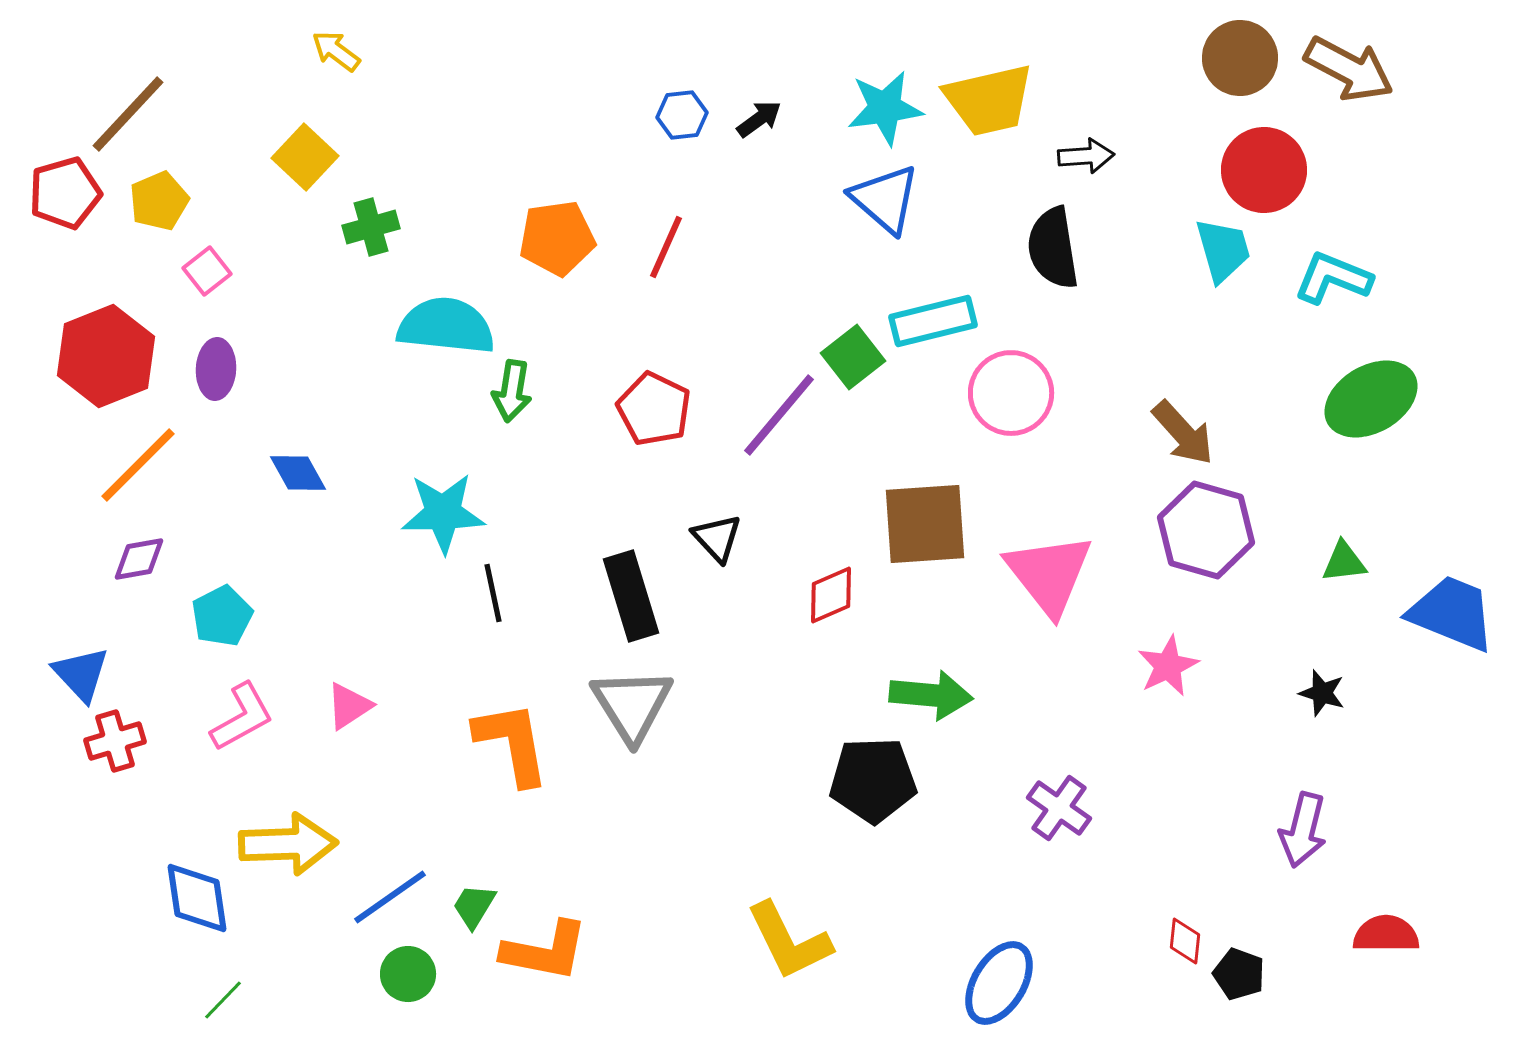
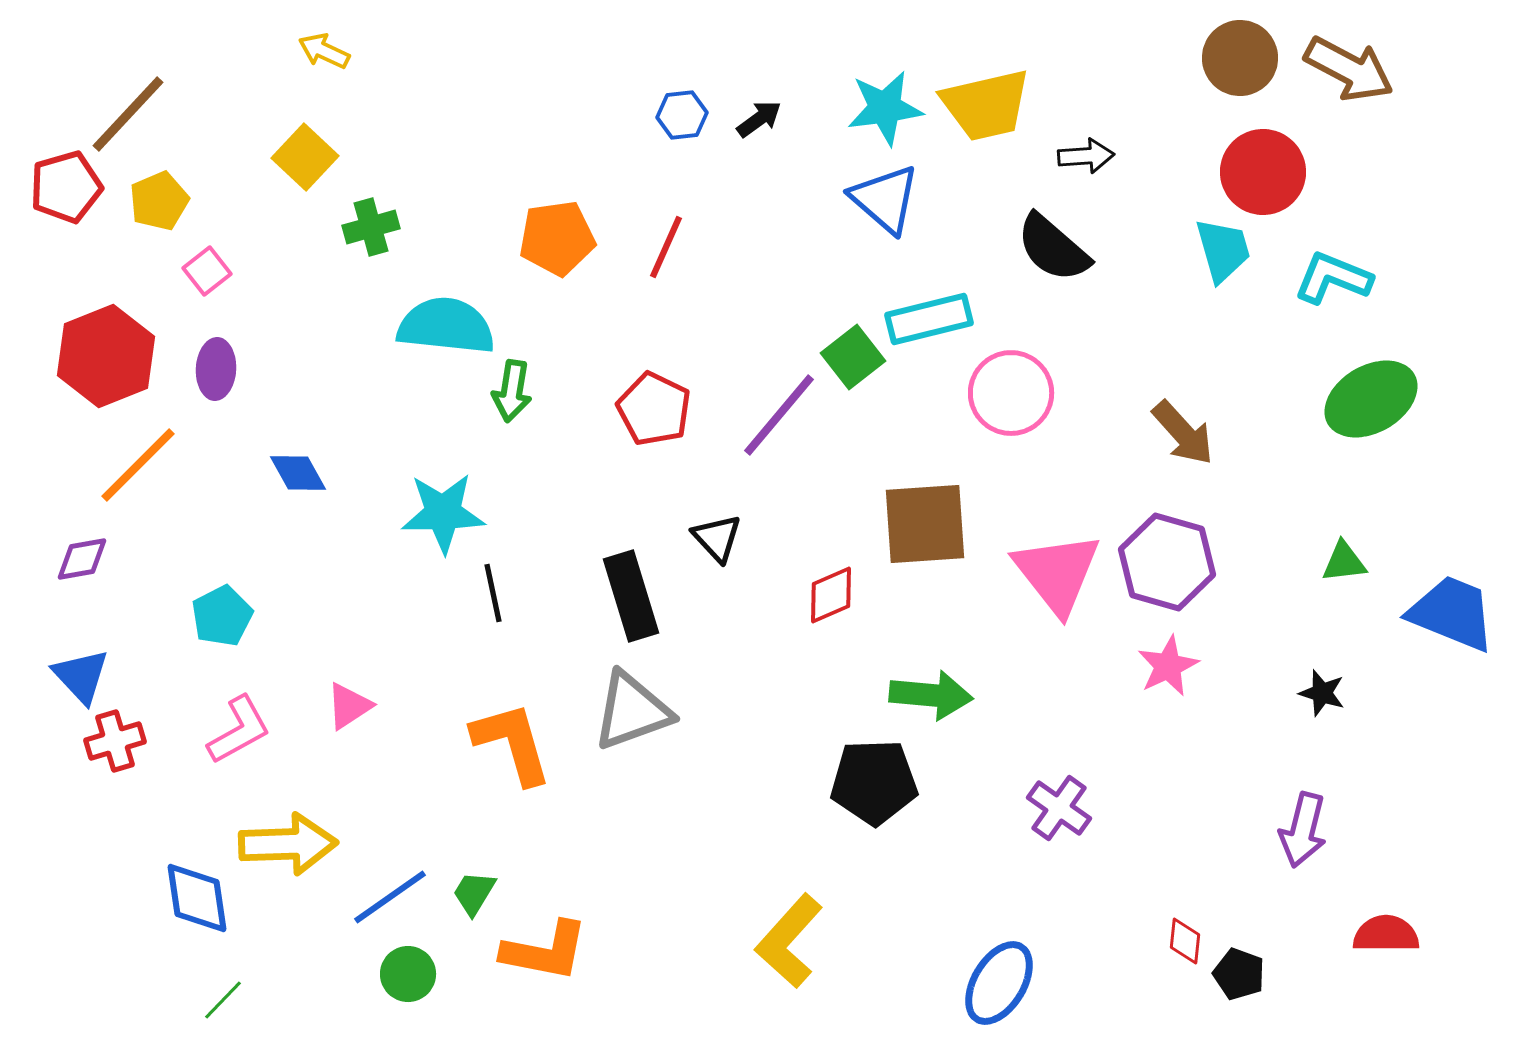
yellow arrow at (336, 51): moved 12 px left; rotated 12 degrees counterclockwise
yellow trapezoid at (989, 100): moved 3 px left, 5 px down
red circle at (1264, 170): moved 1 px left, 2 px down
red pentagon at (65, 193): moved 1 px right, 6 px up
black semicircle at (1053, 248): rotated 40 degrees counterclockwise
cyan rectangle at (933, 321): moved 4 px left, 2 px up
purple hexagon at (1206, 530): moved 39 px left, 32 px down
purple diamond at (139, 559): moved 57 px left
pink triangle at (1049, 574): moved 8 px right, 1 px up
blue triangle at (81, 674): moved 2 px down
gray triangle at (632, 705): moved 6 px down; rotated 42 degrees clockwise
pink L-shape at (242, 717): moved 3 px left, 13 px down
orange L-shape at (512, 743): rotated 6 degrees counterclockwise
black pentagon at (873, 780): moved 1 px right, 2 px down
green trapezoid at (474, 906): moved 13 px up
yellow L-shape at (789, 941): rotated 68 degrees clockwise
